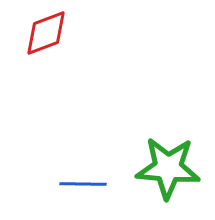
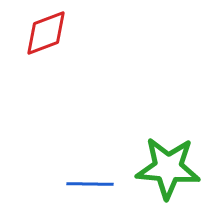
blue line: moved 7 px right
